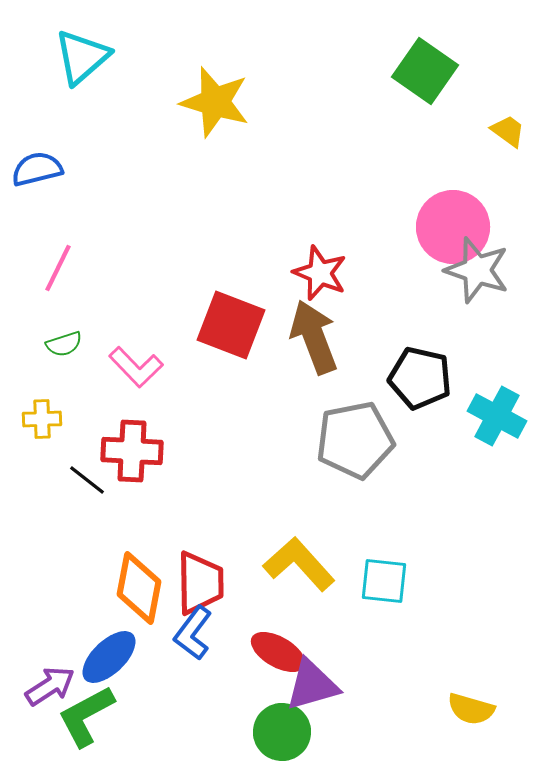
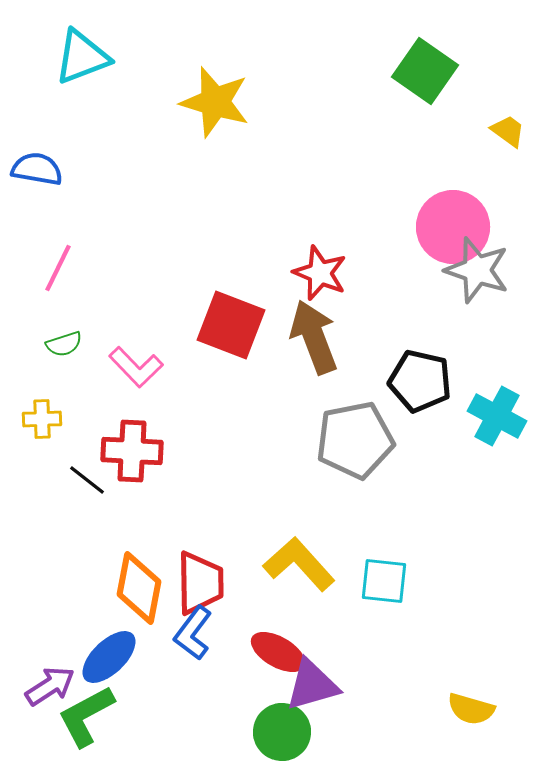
cyan triangle: rotated 20 degrees clockwise
blue semicircle: rotated 24 degrees clockwise
black pentagon: moved 3 px down
